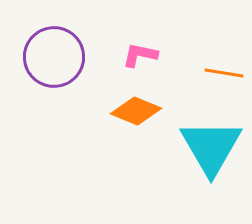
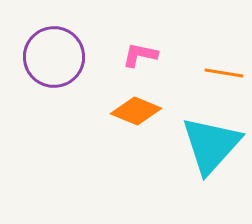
cyan triangle: moved 2 px up; rotated 12 degrees clockwise
